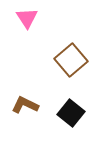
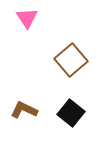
brown L-shape: moved 1 px left, 5 px down
